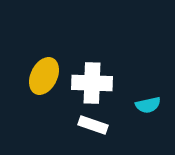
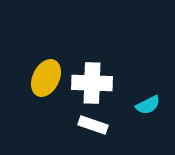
yellow ellipse: moved 2 px right, 2 px down
cyan semicircle: rotated 15 degrees counterclockwise
